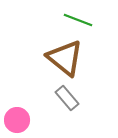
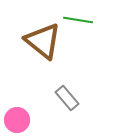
green line: rotated 12 degrees counterclockwise
brown triangle: moved 22 px left, 17 px up
